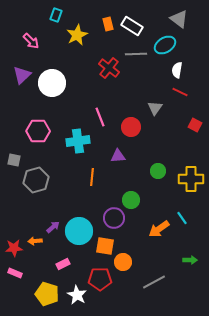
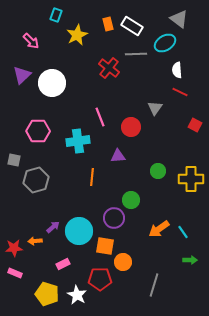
cyan ellipse at (165, 45): moved 2 px up
white semicircle at (177, 70): rotated 14 degrees counterclockwise
cyan line at (182, 218): moved 1 px right, 14 px down
gray line at (154, 282): moved 3 px down; rotated 45 degrees counterclockwise
